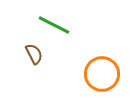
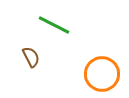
brown semicircle: moved 3 px left, 3 px down
